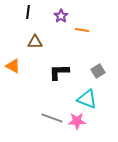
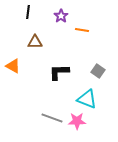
gray square: rotated 24 degrees counterclockwise
